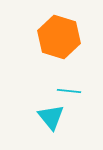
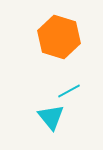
cyan line: rotated 35 degrees counterclockwise
